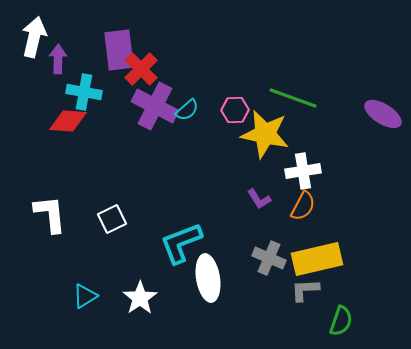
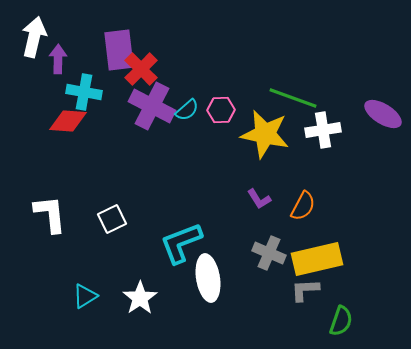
purple cross: moved 3 px left
pink hexagon: moved 14 px left
white cross: moved 20 px right, 41 px up
gray cross: moved 5 px up
